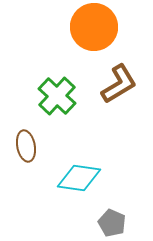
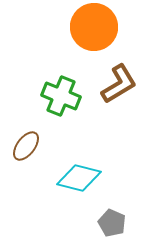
green cross: moved 4 px right; rotated 21 degrees counterclockwise
brown ellipse: rotated 48 degrees clockwise
cyan diamond: rotated 6 degrees clockwise
